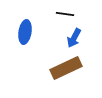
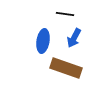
blue ellipse: moved 18 px right, 9 px down
brown rectangle: rotated 44 degrees clockwise
